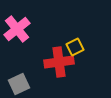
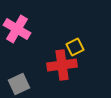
pink cross: rotated 20 degrees counterclockwise
red cross: moved 3 px right, 3 px down
